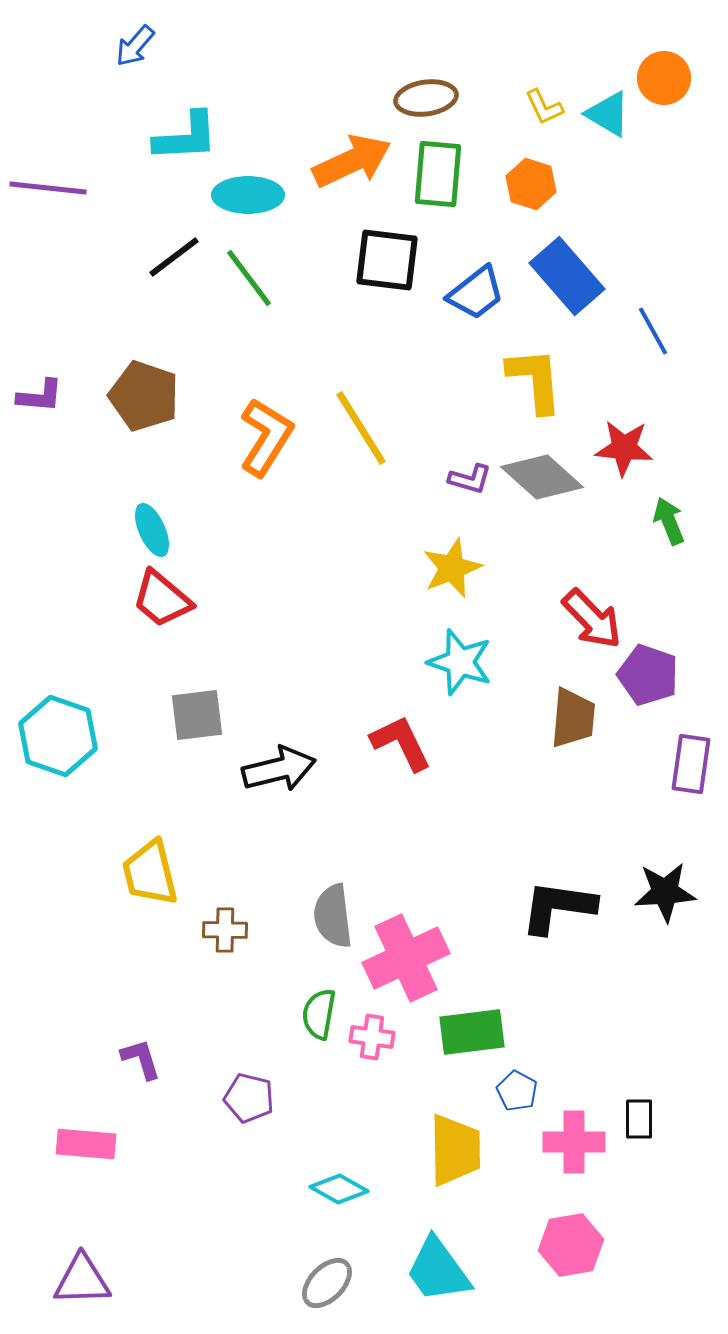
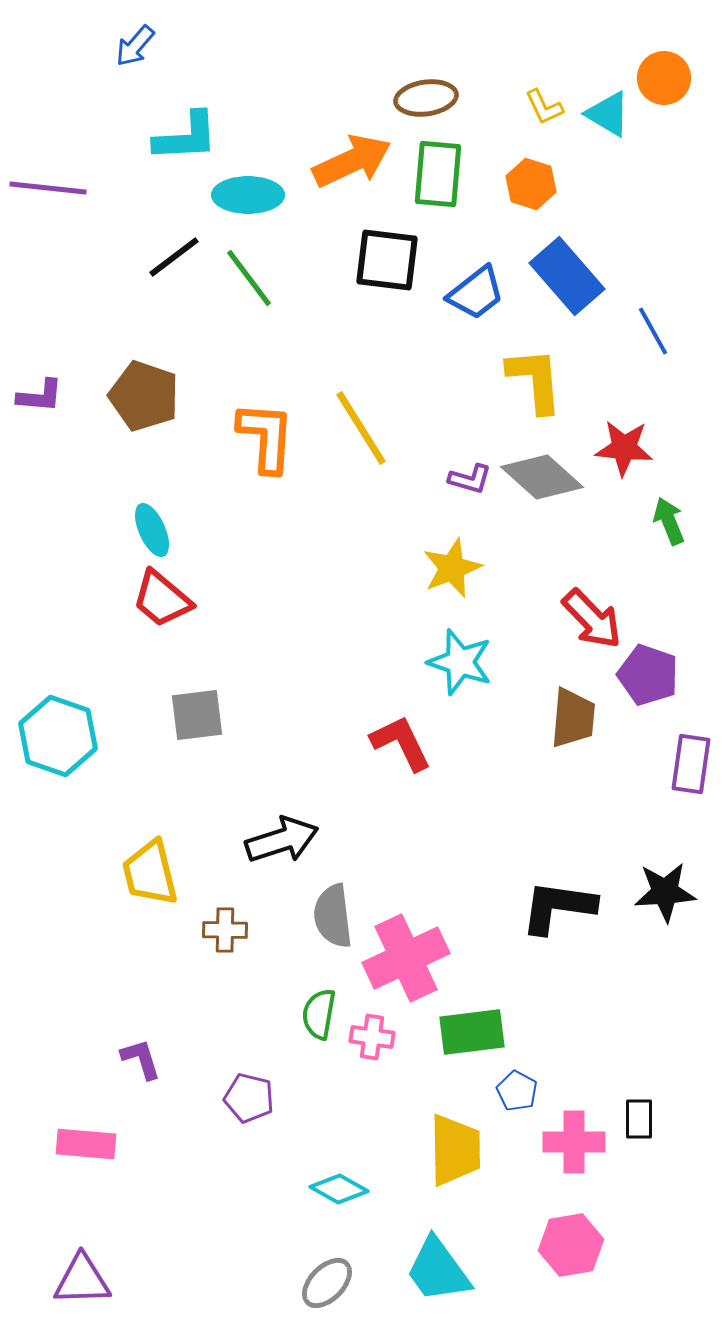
orange L-shape at (266, 437): rotated 28 degrees counterclockwise
black arrow at (279, 769): moved 3 px right, 71 px down; rotated 4 degrees counterclockwise
